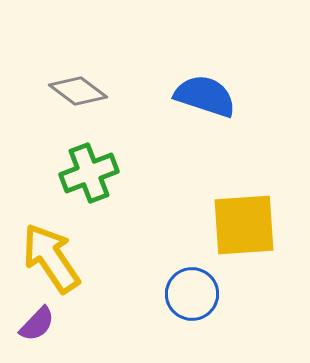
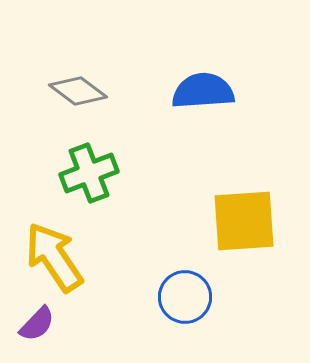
blue semicircle: moved 2 px left, 5 px up; rotated 22 degrees counterclockwise
yellow square: moved 4 px up
yellow arrow: moved 3 px right, 1 px up
blue circle: moved 7 px left, 3 px down
